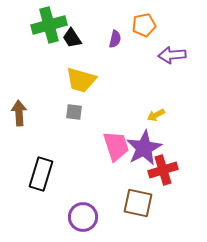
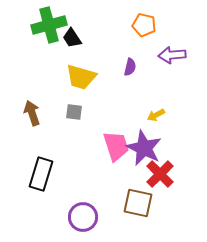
orange pentagon: rotated 25 degrees clockwise
purple semicircle: moved 15 px right, 28 px down
yellow trapezoid: moved 3 px up
brown arrow: moved 13 px right; rotated 15 degrees counterclockwise
purple star: rotated 18 degrees counterclockwise
red cross: moved 3 px left, 4 px down; rotated 28 degrees counterclockwise
